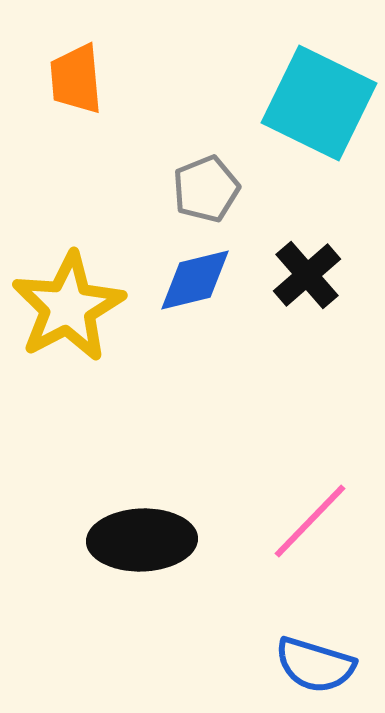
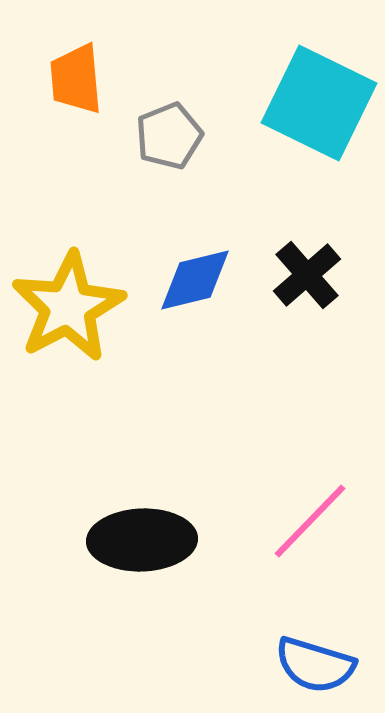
gray pentagon: moved 37 px left, 53 px up
